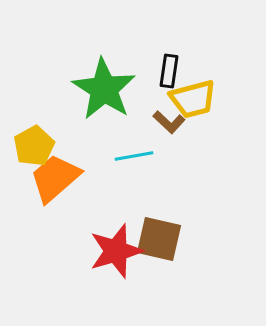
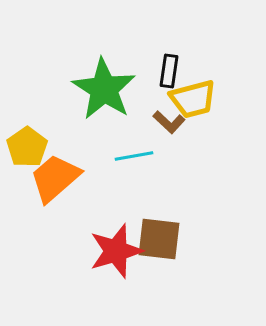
yellow pentagon: moved 7 px left, 1 px down; rotated 6 degrees counterclockwise
brown square: rotated 6 degrees counterclockwise
